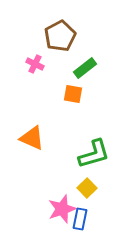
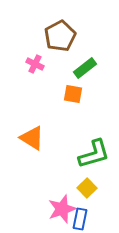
orange triangle: rotated 8 degrees clockwise
